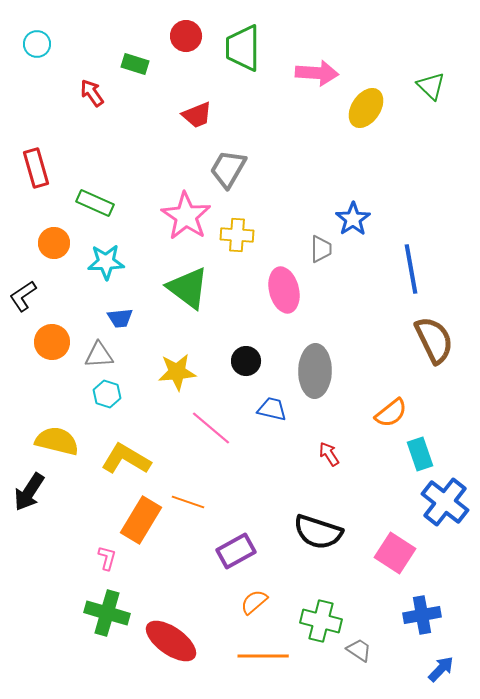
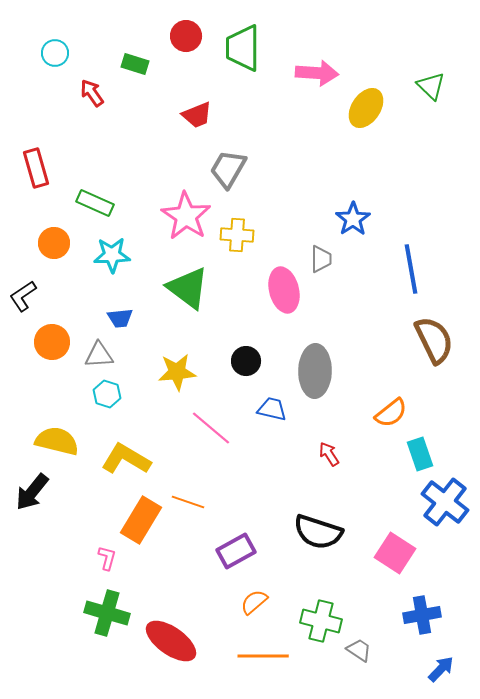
cyan circle at (37, 44): moved 18 px right, 9 px down
gray trapezoid at (321, 249): moved 10 px down
cyan star at (106, 262): moved 6 px right, 7 px up
black arrow at (29, 492): moved 3 px right; rotated 6 degrees clockwise
